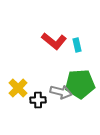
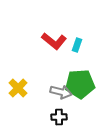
cyan rectangle: rotated 32 degrees clockwise
black cross: moved 21 px right, 17 px down
